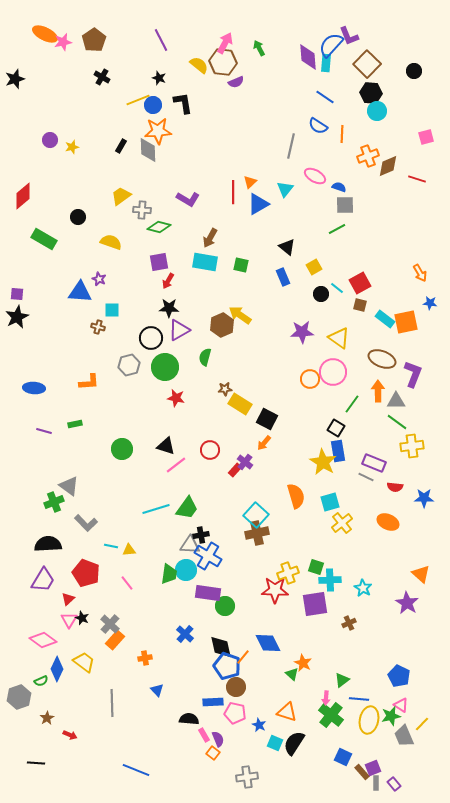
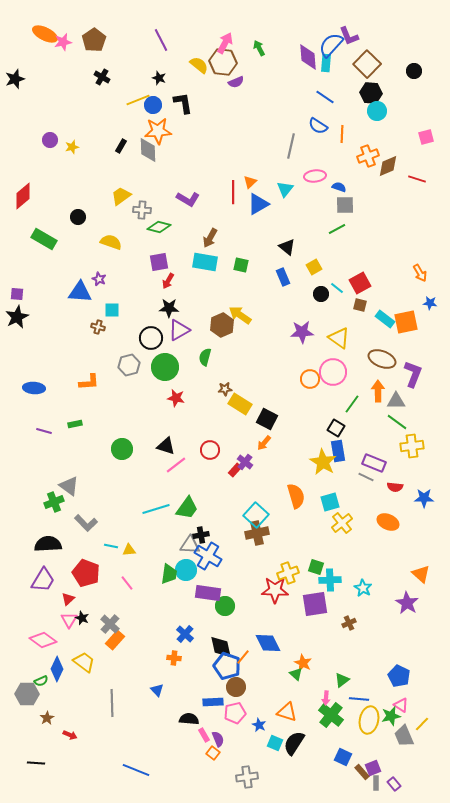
pink ellipse at (315, 176): rotated 35 degrees counterclockwise
orange cross at (145, 658): moved 29 px right; rotated 16 degrees clockwise
green triangle at (292, 674): moved 4 px right
gray hexagon at (19, 697): moved 8 px right, 3 px up; rotated 20 degrees clockwise
pink pentagon at (235, 713): rotated 25 degrees counterclockwise
